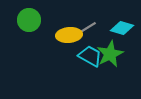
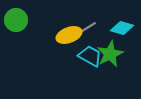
green circle: moved 13 px left
yellow ellipse: rotated 15 degrees counterclockwise
